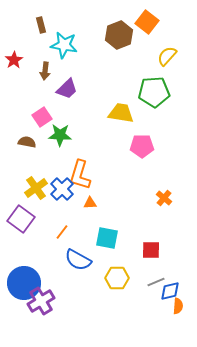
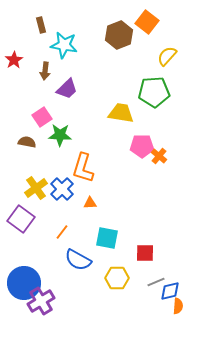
orange L-shape: moved 3 px right, 7 px up
orange cross: moved 5 px left, 42 px up
red square: moved 6 px left, 3 px down
